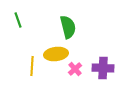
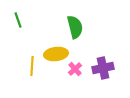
green semicircle: moved 7 px right
purple cross: rotated 15 degrees counterclockwise
